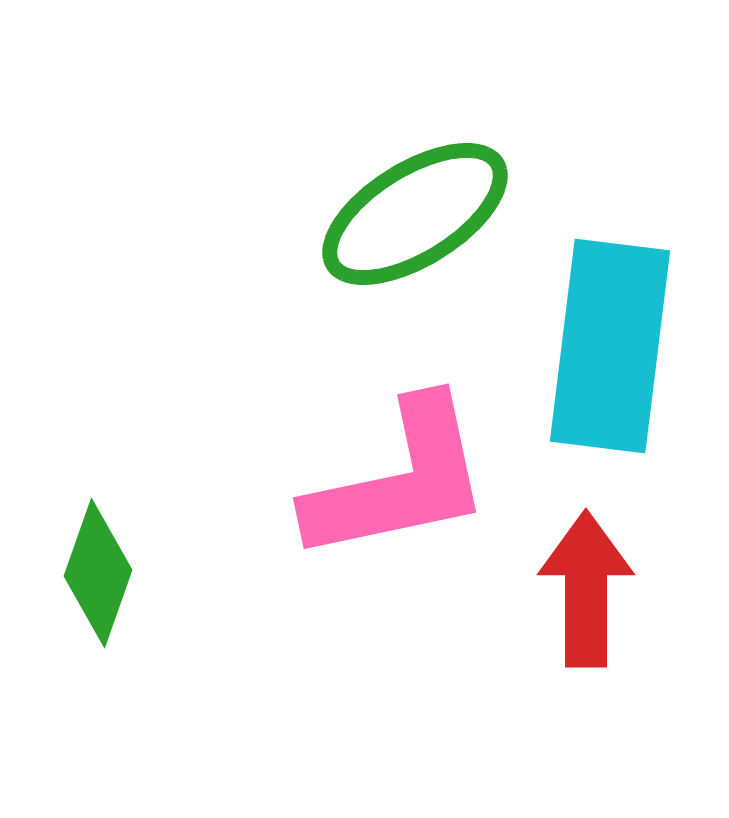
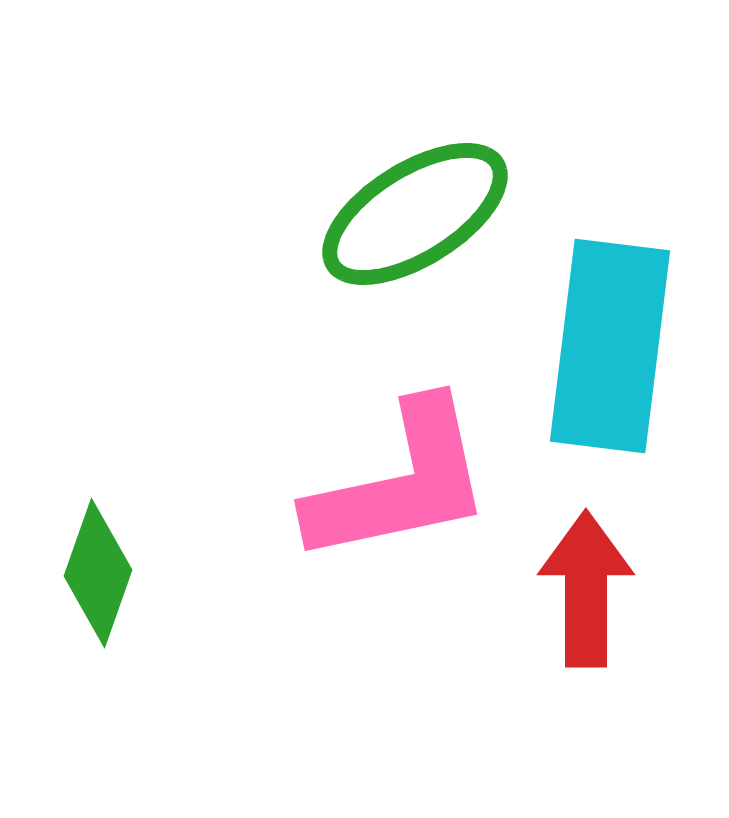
pink L-shape: moved 1 px right, 2 px down
